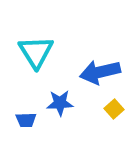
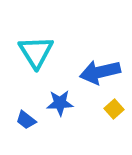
blue trapezoid: rotated 40 degrees clockwise
